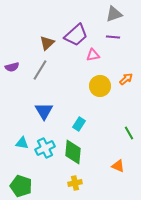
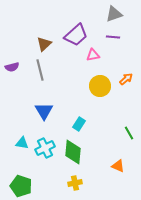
brown triangle: moved 3 px left, 1 px down
gray line: rotated 45 degrees counterclockwise
